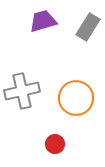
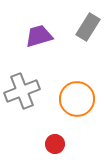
purple trapezoid: moved 4 px left, 15 px down
gray cross: rotated 8 degrees counterclockwise
orange circle: moved 1 px right, 1 px down
